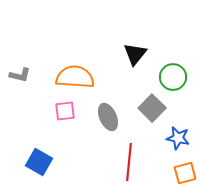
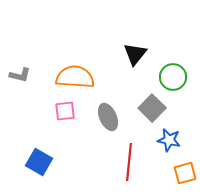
blue star: moved 9 px left, 2 px down
